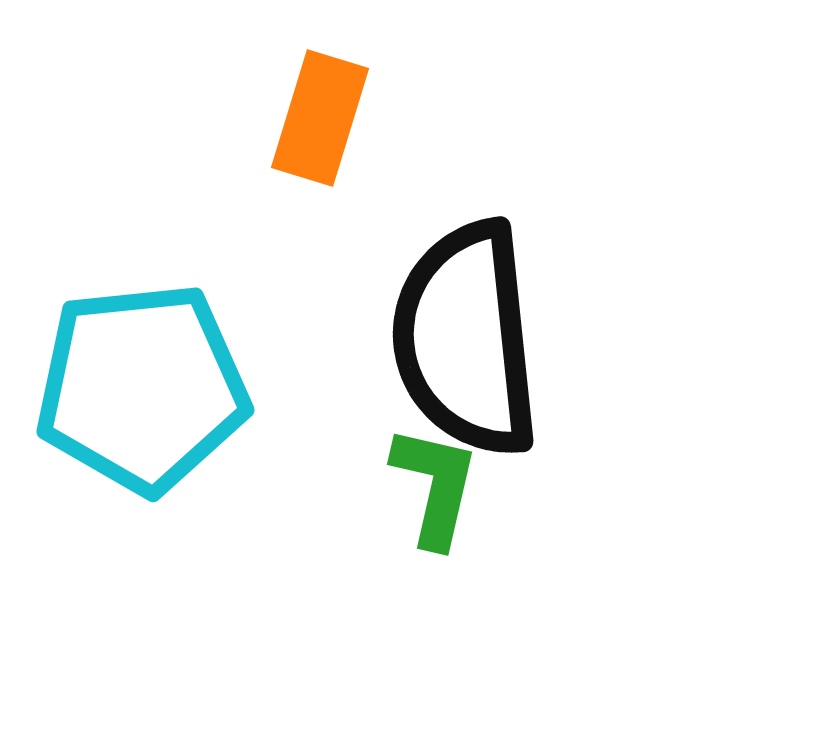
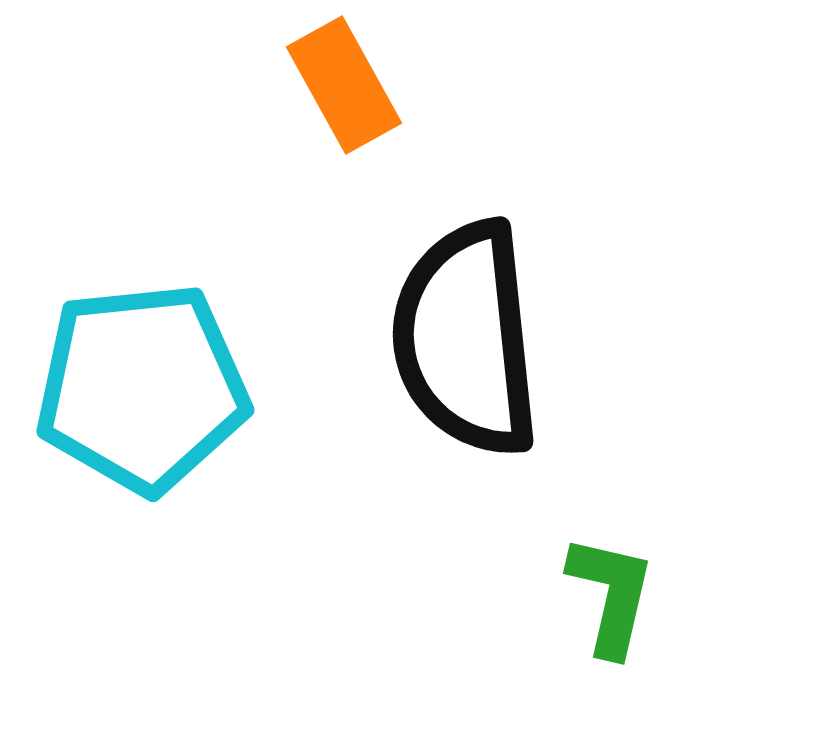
orange rectangle: moved 24 px right, 33 px up; rotated 46 degrees counterclockwise
green L-shape: moved 176 px right, 109 px down
